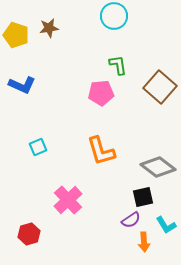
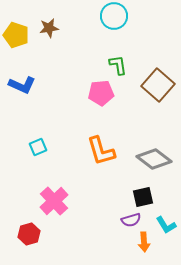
brown square: moved 2 px left, 2 px up
gray diamond: moved 4 px left, 8 px up
pink cross: moved 14 px left, 1 px down
purple semicircle: rotated 18 degrees clockwise
